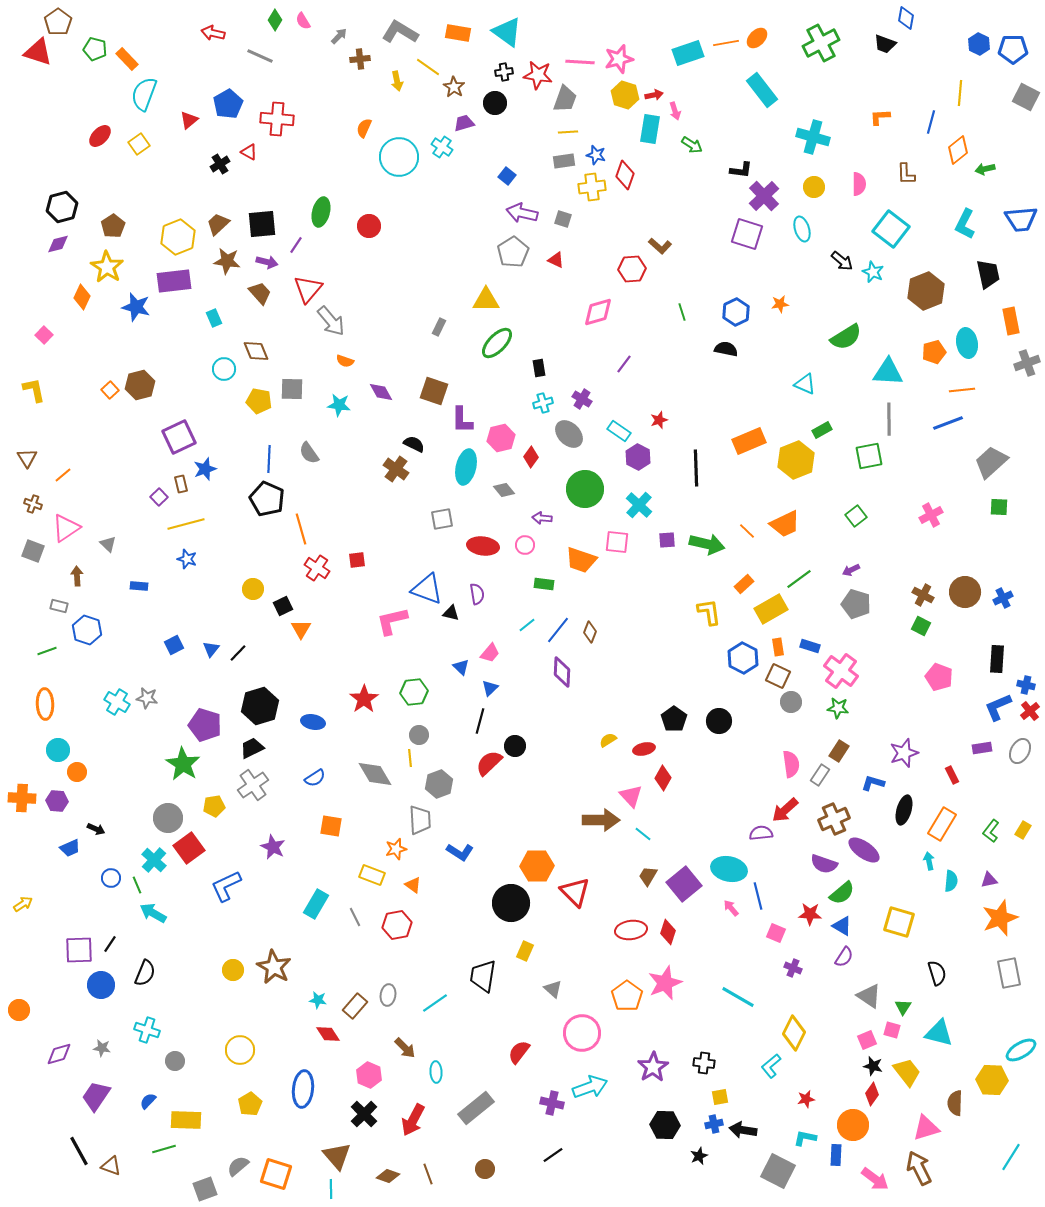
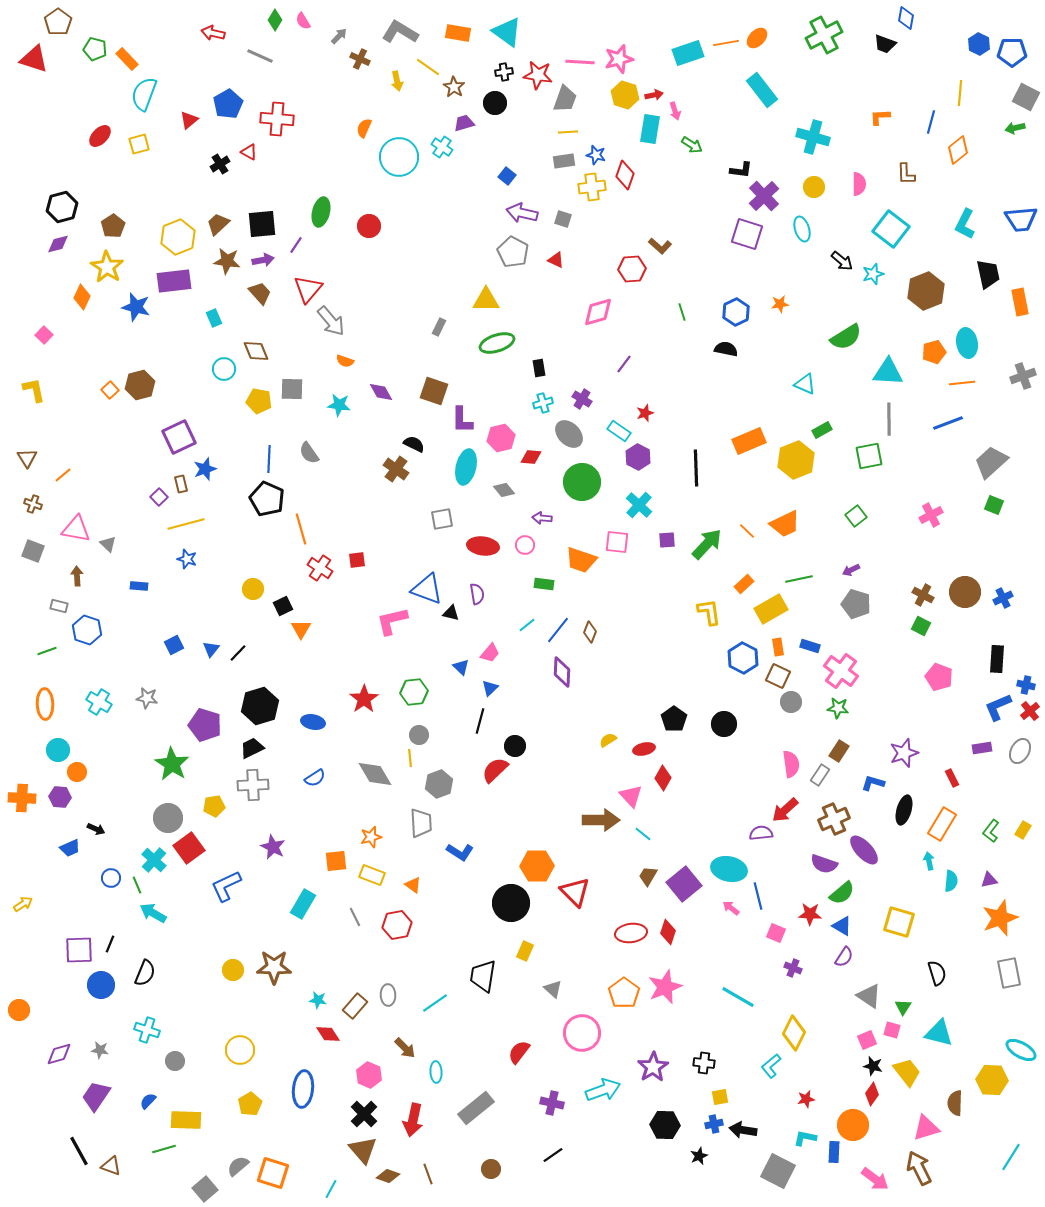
green cross at (821, 43): moved 3 px right, 8 px up
blue pentagon at (1013, 49): moved 1 px left, 3 px down
red triangle at (38, 52): moved 4 px left, 7 px down
brown cross at (360, 59): rotated 30 degrees clockwise
yellow square at (139, 144): rotated 20 degrees clockwise
green arrow at (985, 169): moved 30 px right, 41 px up
gray pentagon at (513, 252): rotated 12 degrees counterclockwise
purple arrow at (267, 262): moved 4 px left, 2 px up; rotated 25 degrees counterclockwise
cyan star at (873, 272): moved 2 px down; rotated 30 degrees clockwise
orange rectangle at (1011, 321): moved 9 px right, 19 px up
green ellipse at (497, 343): rotated 28 degrees clockwise
gray cross at (1027, 363): moved 4 px left, 13 px down
orange line at (962, 390): moved 7 px up
red star at (659, 420): moved 14 px left, 7 px up
red diamond at (531, 457): rotated 60 degrees clockwise
green circle at (585, 489): moved 3 px left, 7 px up
green square at (999, 507): moved 5 px left, 2 px up; rotated 18 degrees clockwise
pink triangle at (66, 528): moved 10 px right, 1 px down; rotated 44 degrees clockwise
green arrow at (707, 544): rotated 60 degrees counterclockwise
red cross at (317, 568): moved 3 px right
green line at (799, 579): rotated 24 degrees clockwise
cyan cross at (117, 702): moved 18 px left
black circle at (719, 721): moved 5 px right, 3 px down
red semicircle at (489, 763): moved 6 px right, 7 px down
green star at (183, 764): moved 11 px left
red rectangle at (952, 775): moved 3 px down
gray cross at (253, 785): rotated 32 degrees clockwise
purple hexagon at (57, 801): moved 3 px right, 4 px up
gray trapezoid at (420, 820): moved 1 px right, 3 px down
orange square at (331, 826): moved 5 px right, 35 px down; rotated 15 degrees counterclockwise
orange star at (396, 849): moved 25 px left, 12 px up
purple ellipse at (864, 850): rotated 12 degrees clockwise
cyan rectangle at (316, 904): moved 13 px left
pink arrow at (731, 908): rotated 12 degrees counterclockwise
red ellipse at (631, 930): moved 3 px down
black line at (110, 944): rotated 12 degrees counterclockwise
brown star at (274, 967): rotated 28 degrees counterclockwise
pink star at (665, 983): moved 4 px down
gray ellipse at (388, 995): rotated 10 degrees counterclockwise
orange pentagon at (627, 996): moved 3 px left, 3 px up
gray star at (102, 1048): moved 2 px left, 2 px down
cyan ellipse at (1021, 1050): rotated 60 degrees clockwise
cyan arrow at (590, 1087): moved 13 px right, 3 px down
red arrow at (413, 1120): rotated 16 degrees counterclockwise
blue rectangle at (836, 1155): moved 2 px left, 3 px up
brown triangle at (337, 1156): moved 26 px right, 6 px up
brown circle at (485, 1169): moved 6 px right
orange square at (276, 1174): moved 3 px left, 1 px up
gray square at (205, 1189): rotated 20 degrees counterclockwise
cyan line at (331, 1189): rotated 30 degrees clockwise
